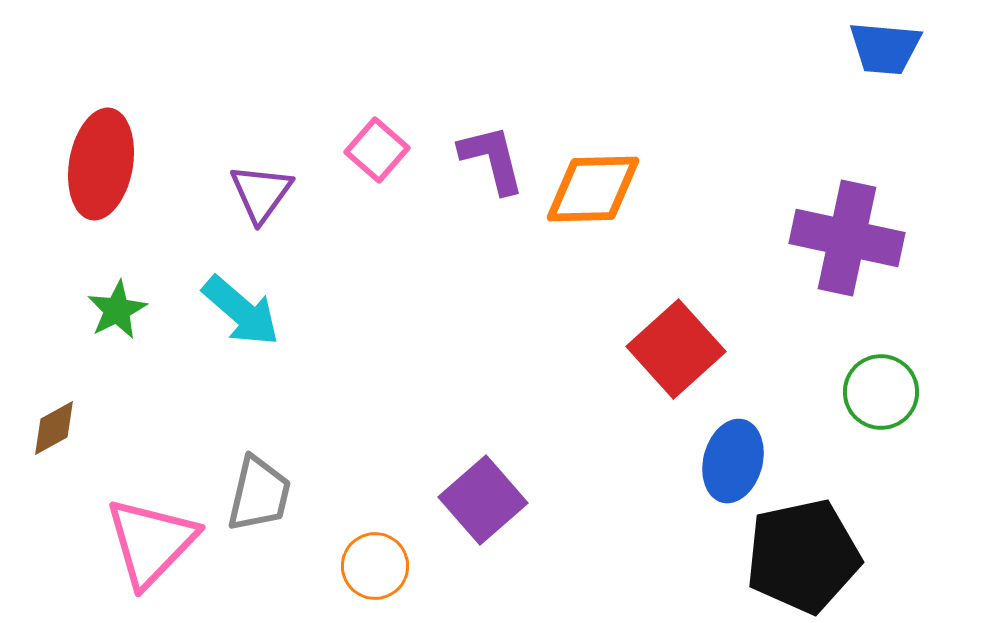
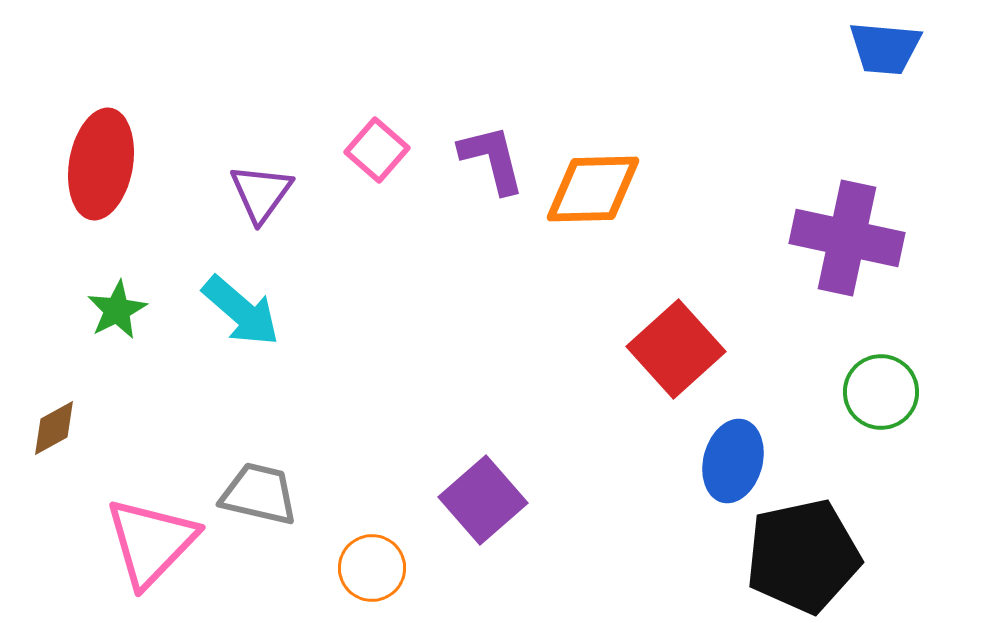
gray trapezoid: rotated 90 degrees counterclockwise
orange circle: moved 3 px left, 2 px down
